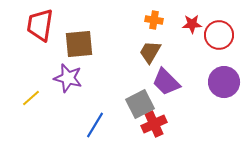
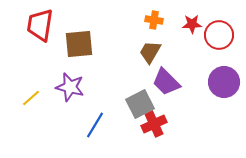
purple star: moved 2 px right, 9 px down
